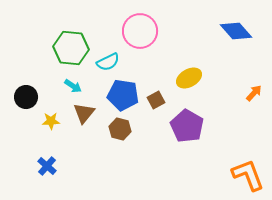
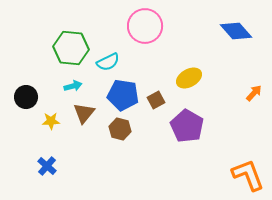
pink circle: moved 5 px right, 5 px up
cyan arrow: rotated 48 degrees counterclockwise
